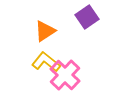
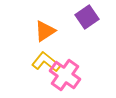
pink cross: rotated 8 degrees counterclockwise
